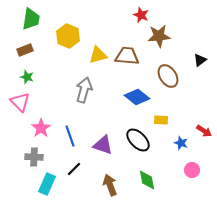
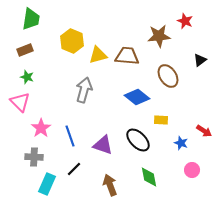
red star: moved 44 px right, 6 px down
yellow hexagon: moved 4 px right, 5 px down
green diamond: moved 2 px right, 3 px up
